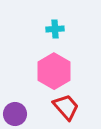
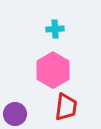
pink hexagon: moved 1 px left, 1 px up
red trapezoid: rotated 48 degrees clockwise
